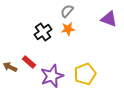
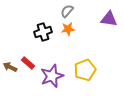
purple triangle: rotated 12 degrees counterclockwise
black cross: rotated 18 degrees clockwise
red rectangle: moved 1 px left, 1 px down
yellow pentagon: moved 4 px up
